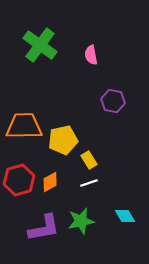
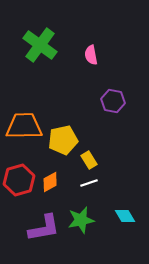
green star: moved 1 px up
